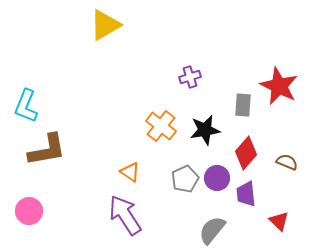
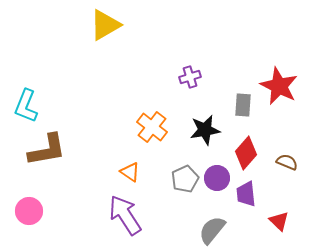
orange cross: moved 9 px left, 1 px down
